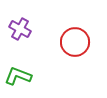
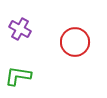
green L-shape: rotated 12 degrees counterclockwise
